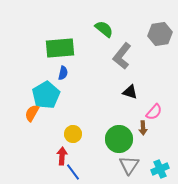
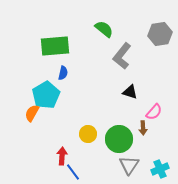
green rectangle: moved 5 px left, 2 px up
yellow circle: moved 15 px right
